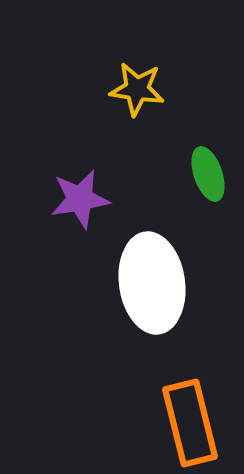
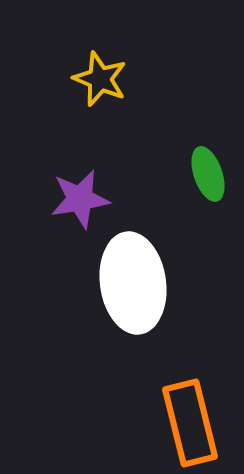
yellow star: moved 37 px left, 10 px up; rotated 14 degrees clockwise
white ellipse: moved 19 px left
